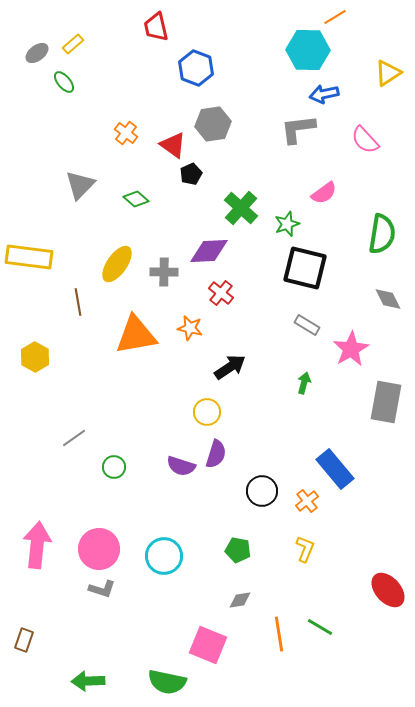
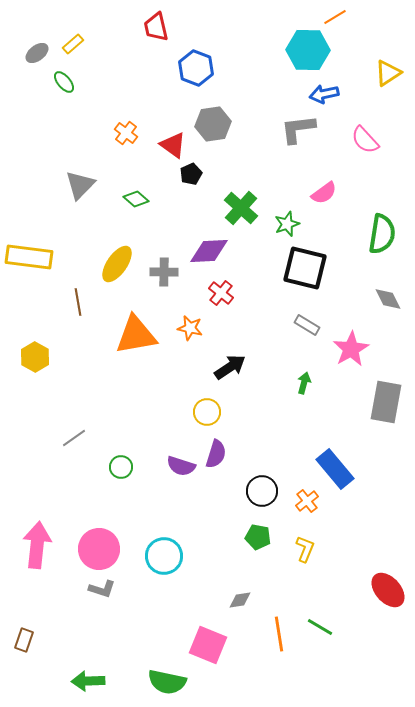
green circle at (114, 467): moved 7 px right
green pentagon at (238, 550): moved 20 px right, 13 px up
